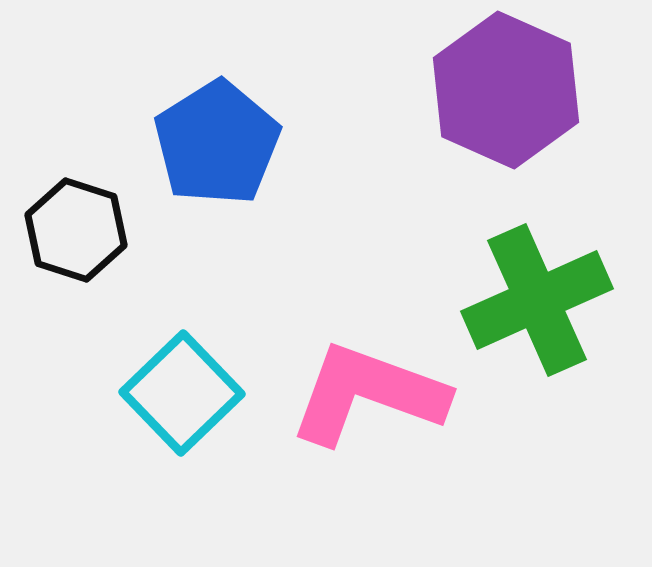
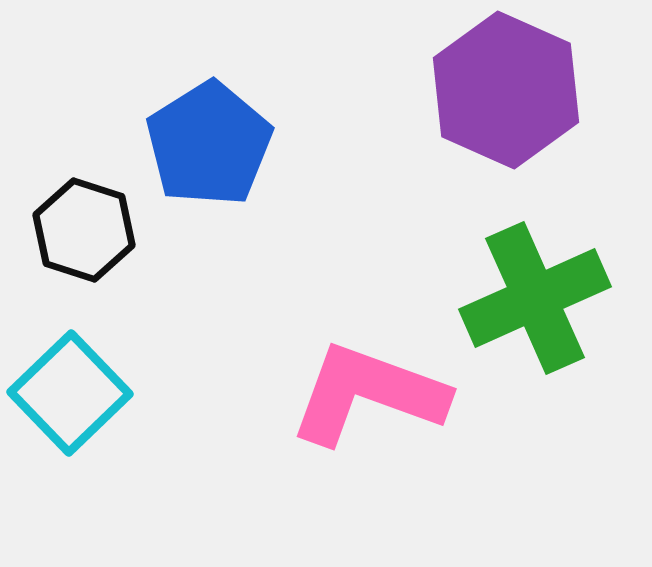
blue pentagon: moved 8 px left, 1 px down
black hexagon: moved 8 px right
green cross: moved 2 px left, 2 px up
cyan square: moved 112 px left
